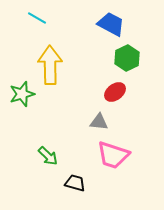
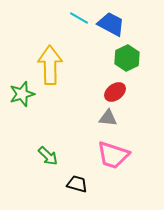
cyan line: moved 42 px right
gray triangle: moved 9 px right, 4 px up
black trapezoid: moved 2 px right, 1 px down
